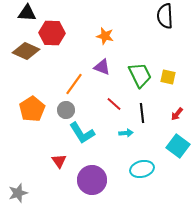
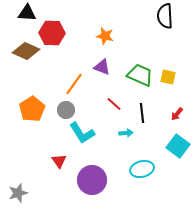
green trapezoid: rotated 40 degrees counterclockwise
